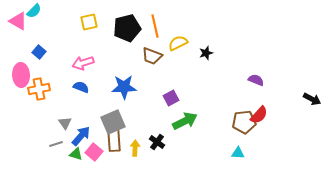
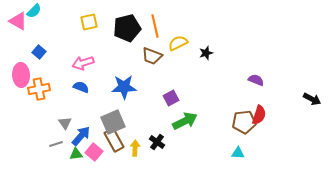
red semicircle: rotated 24 degrees counterclockwise
brown rectangle: rotated 25 degrees counterclockwise
green triangle: rotated 24 degrees counterclockwise
